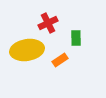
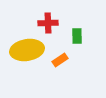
red cross: rotated 24 degrees clockwise
green rectangle: moved 1 px right, 2 px up
